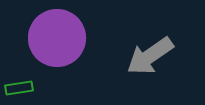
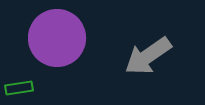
gray arrow: moved 2 px left
